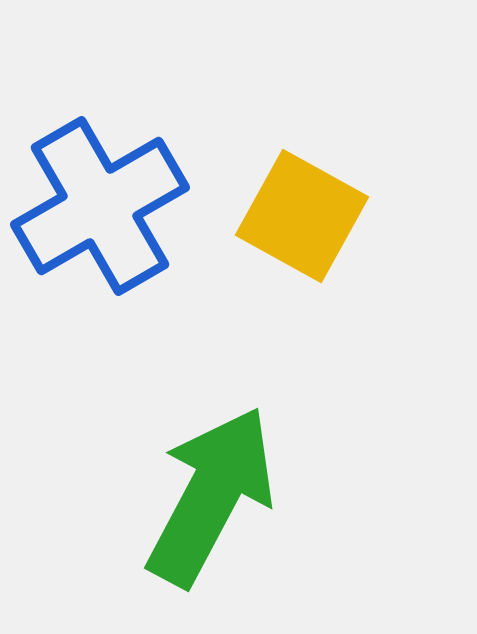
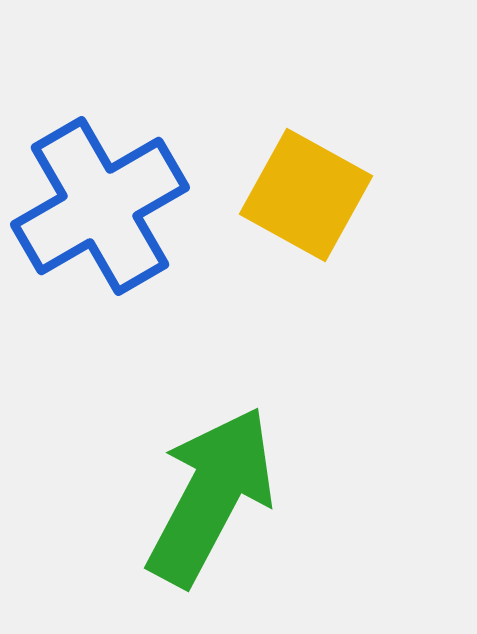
yellow square: moved 4 px right, 21 px up
